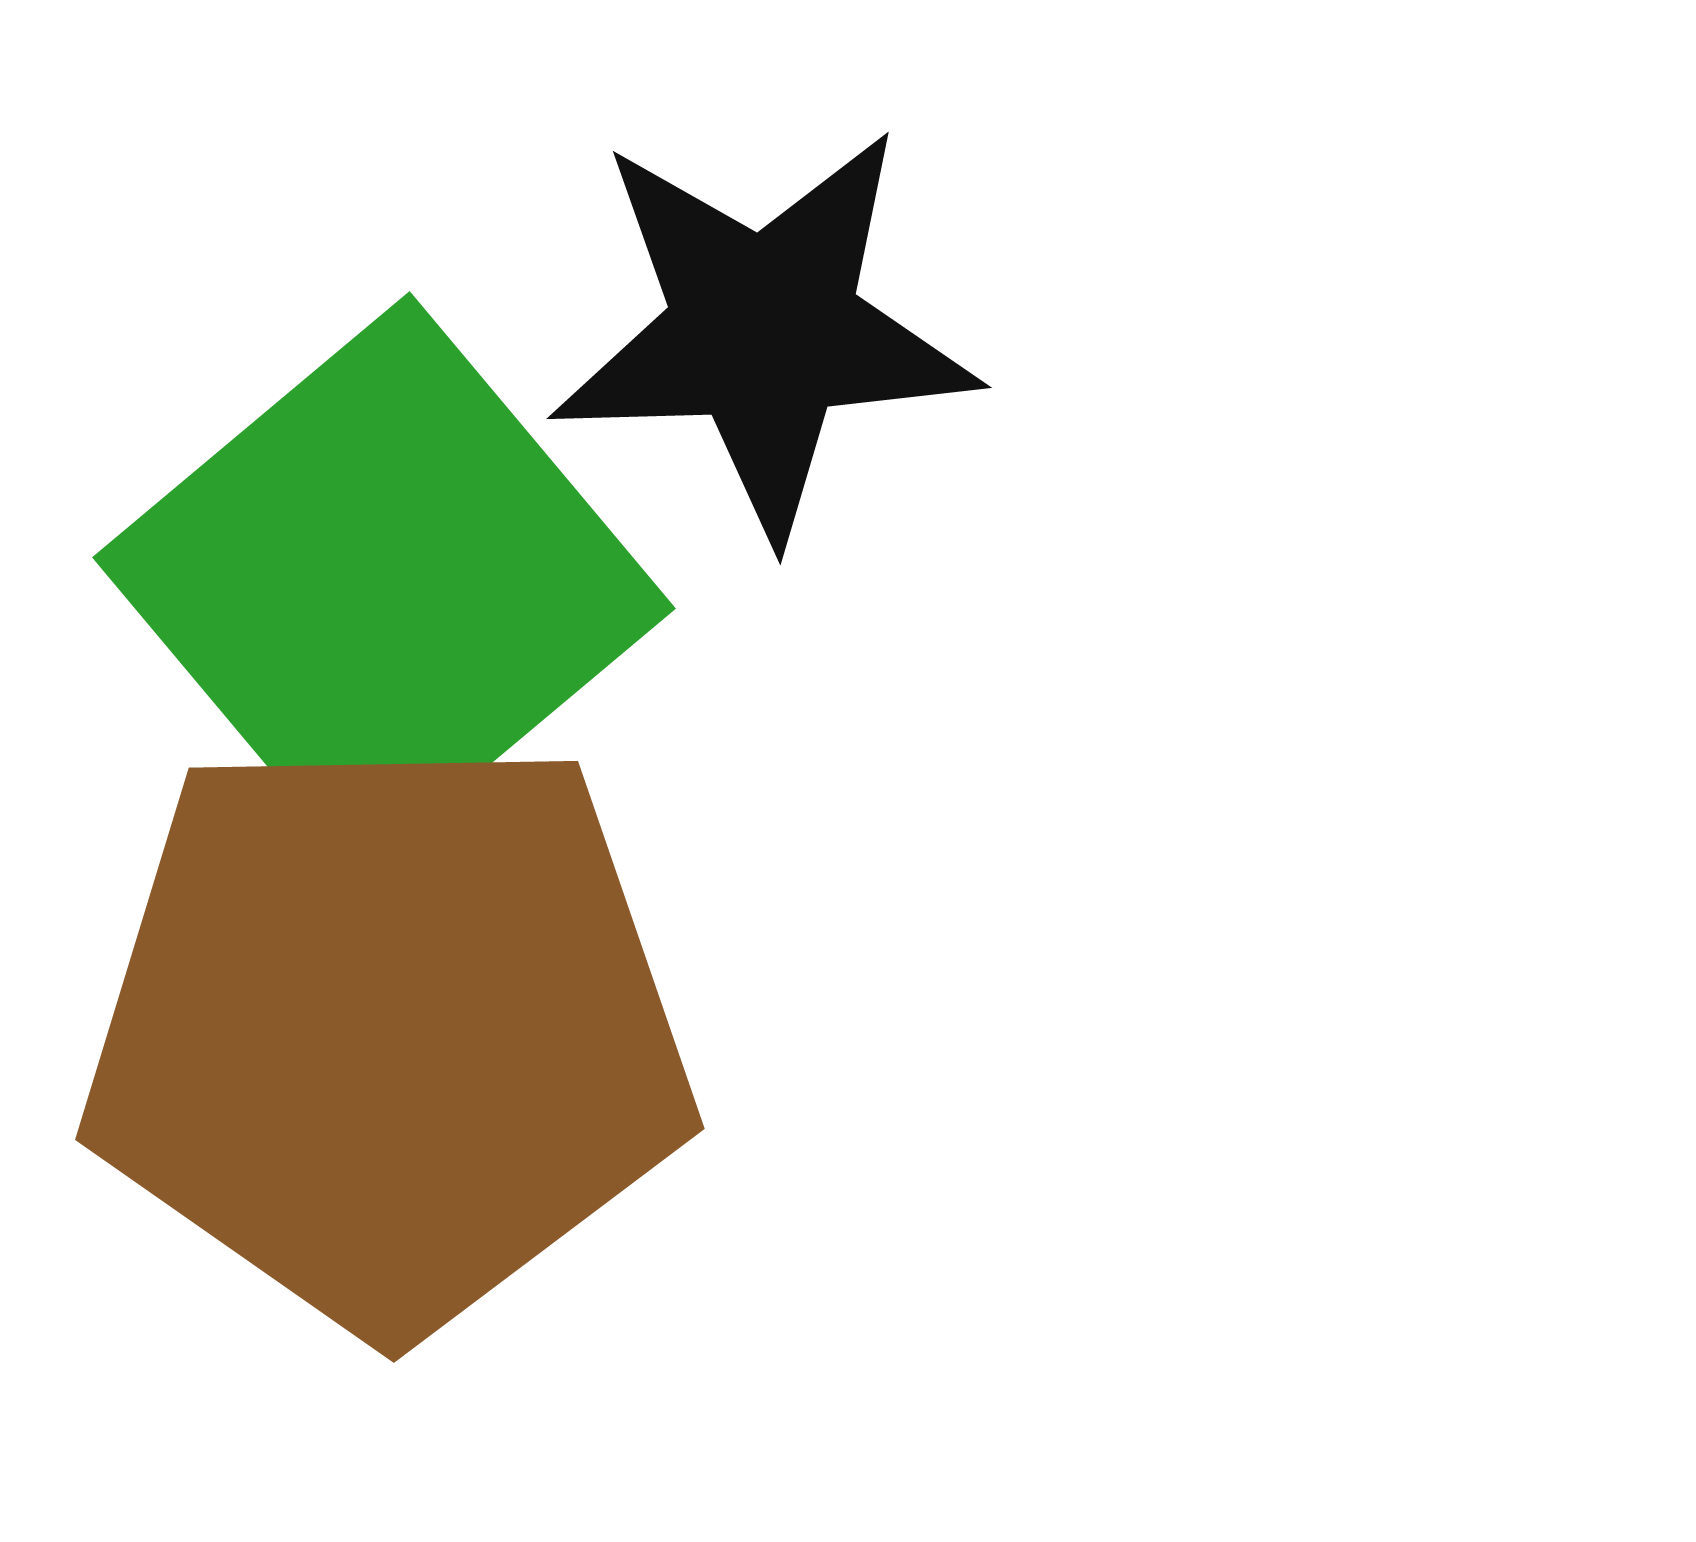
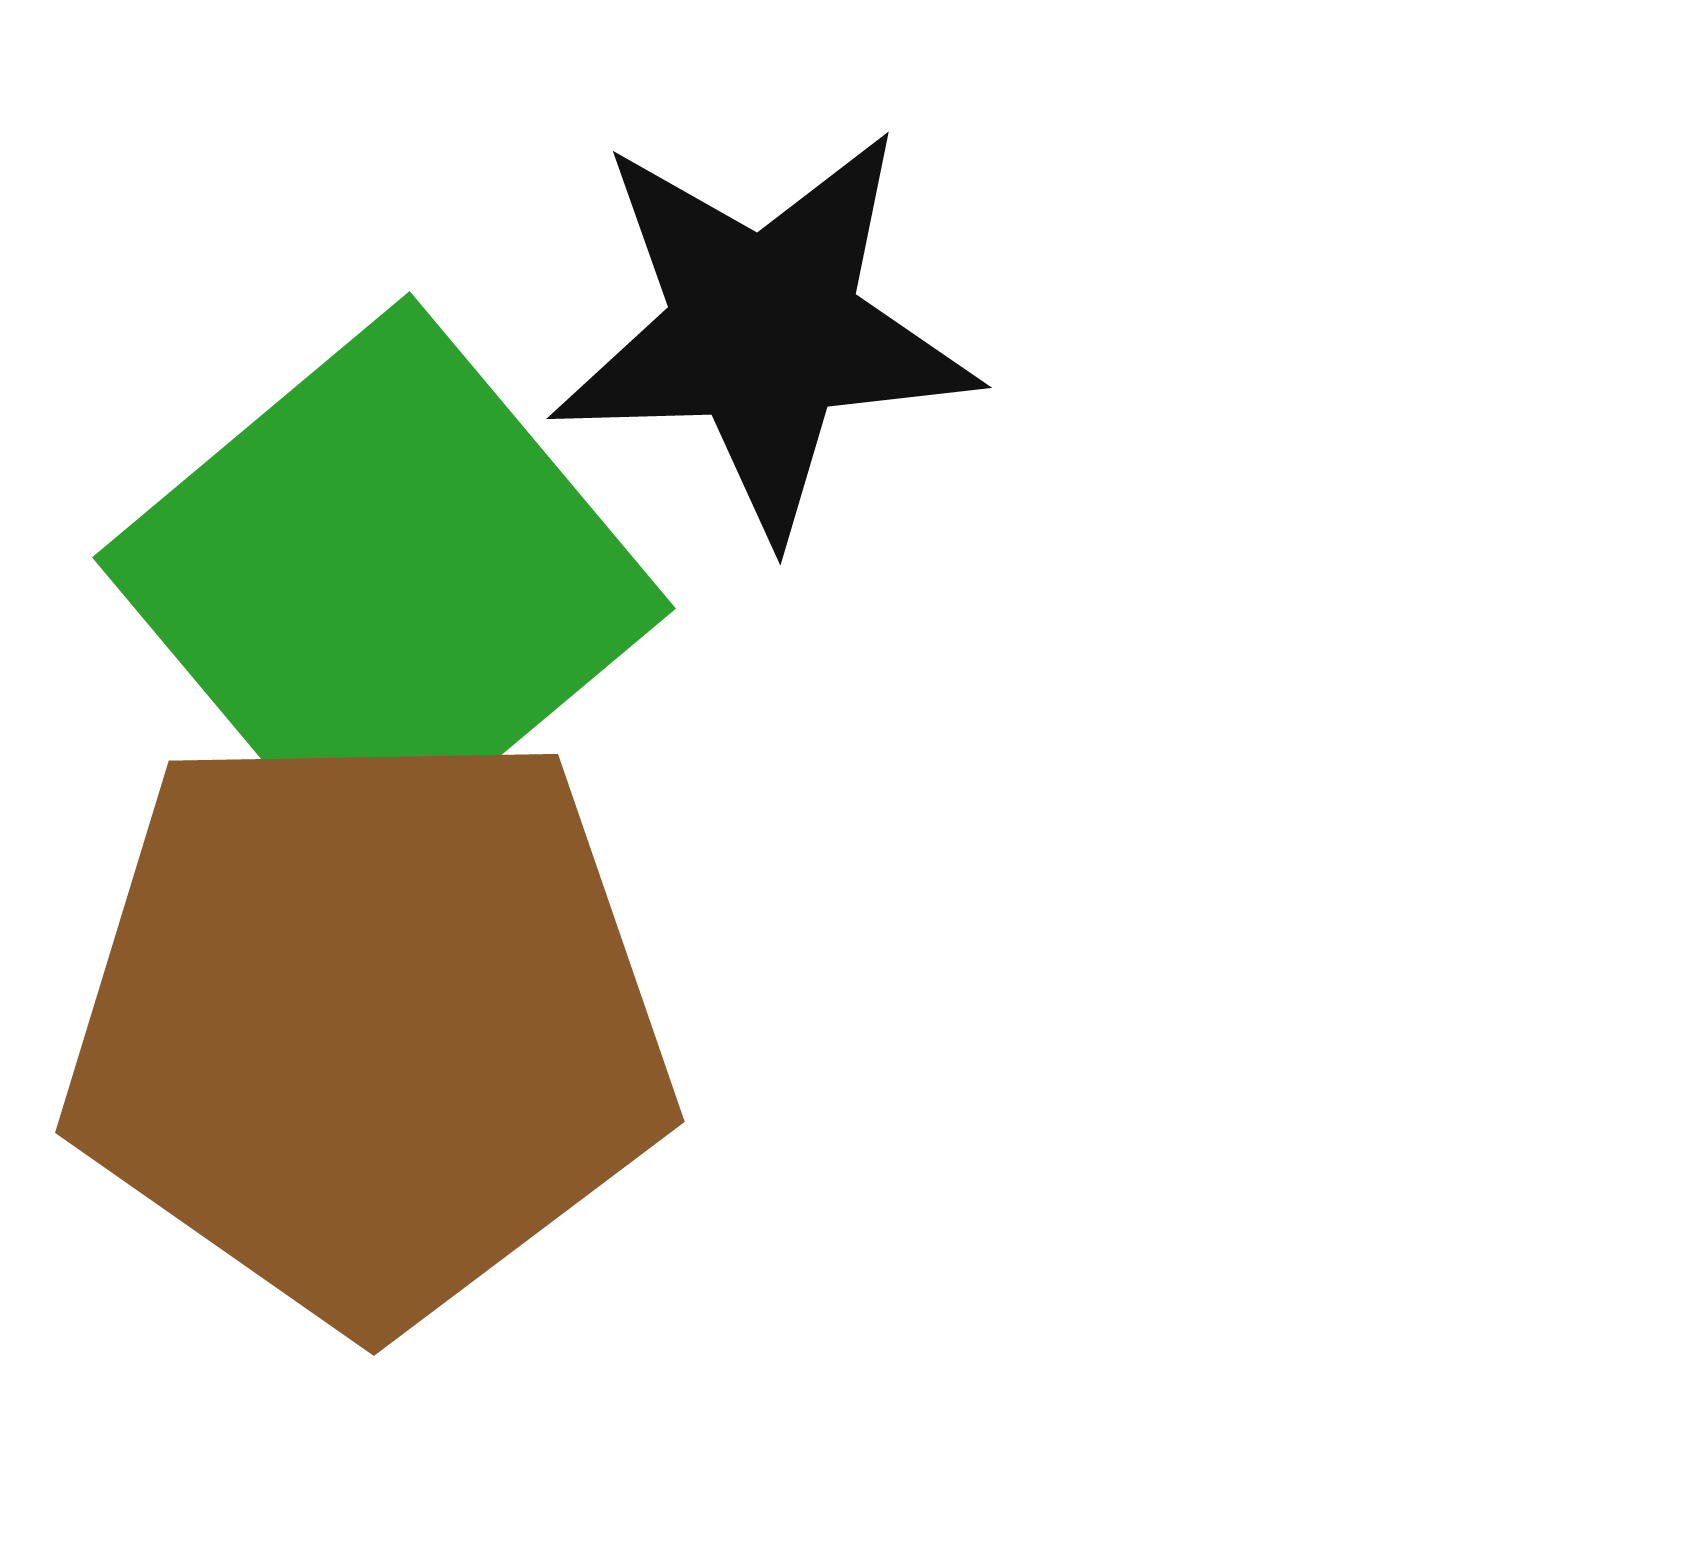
brown pentagon: moved 20 px left, 7 px up
